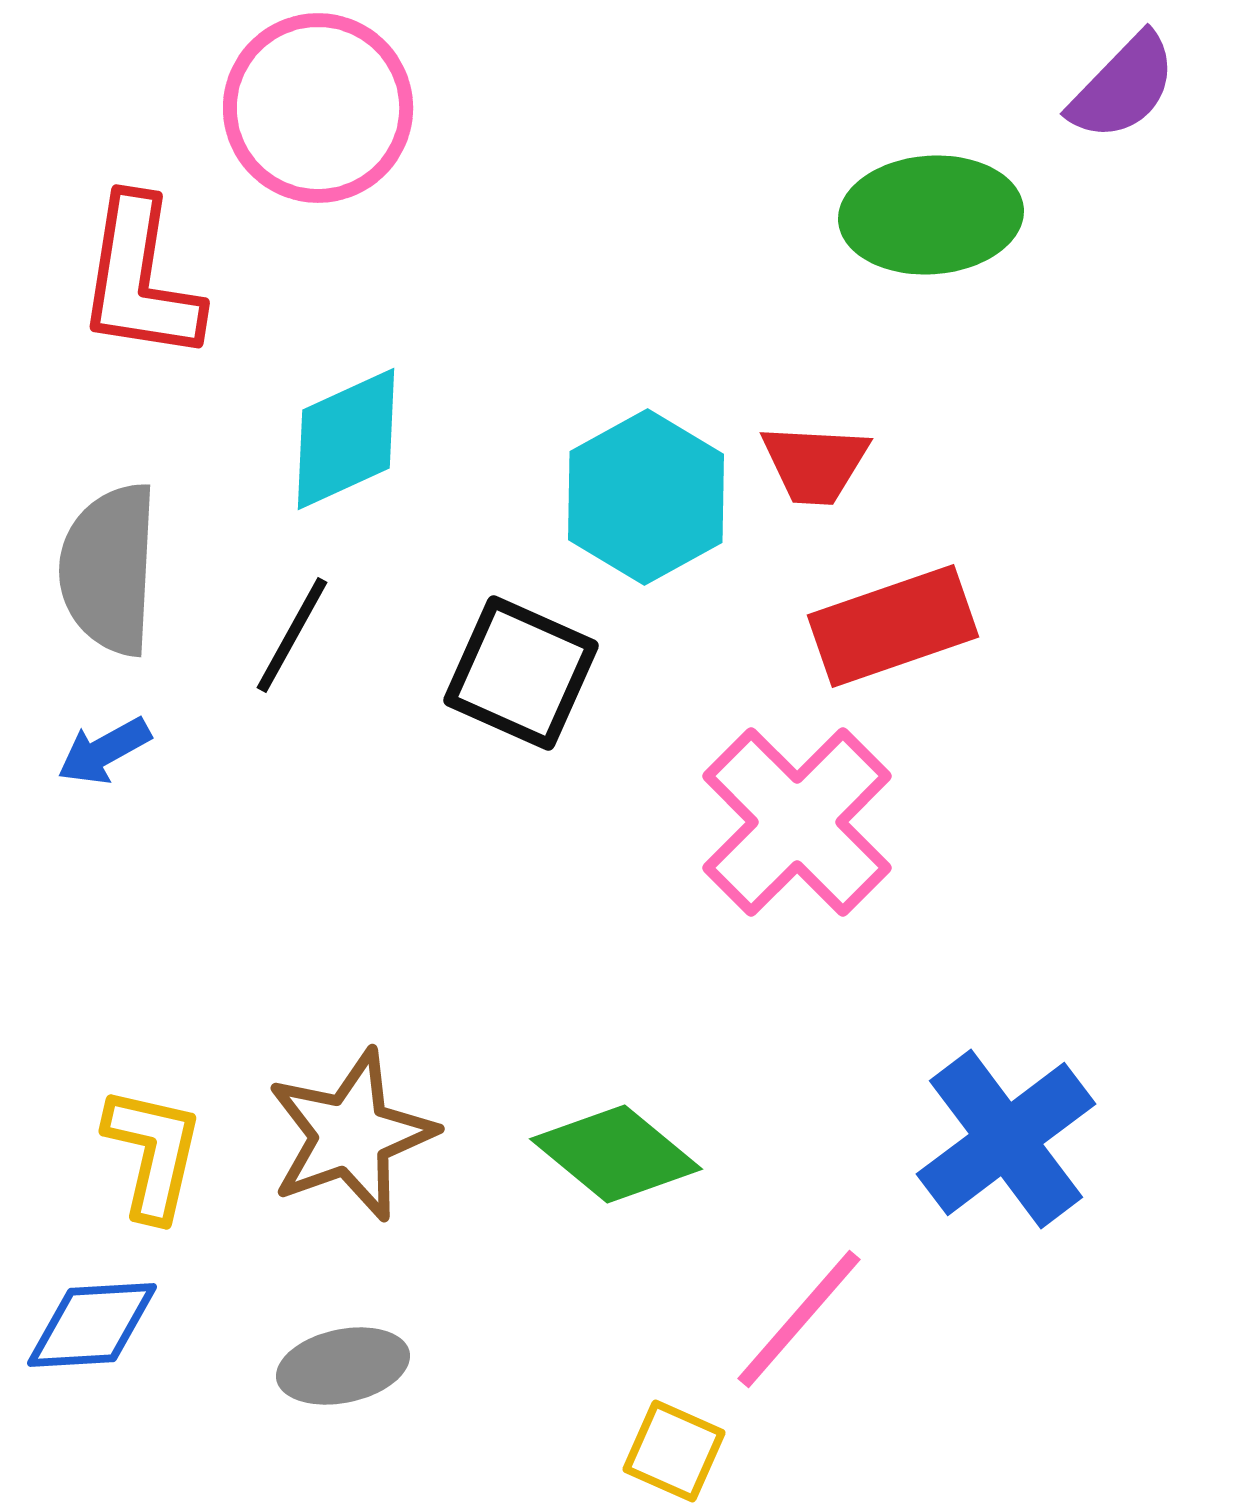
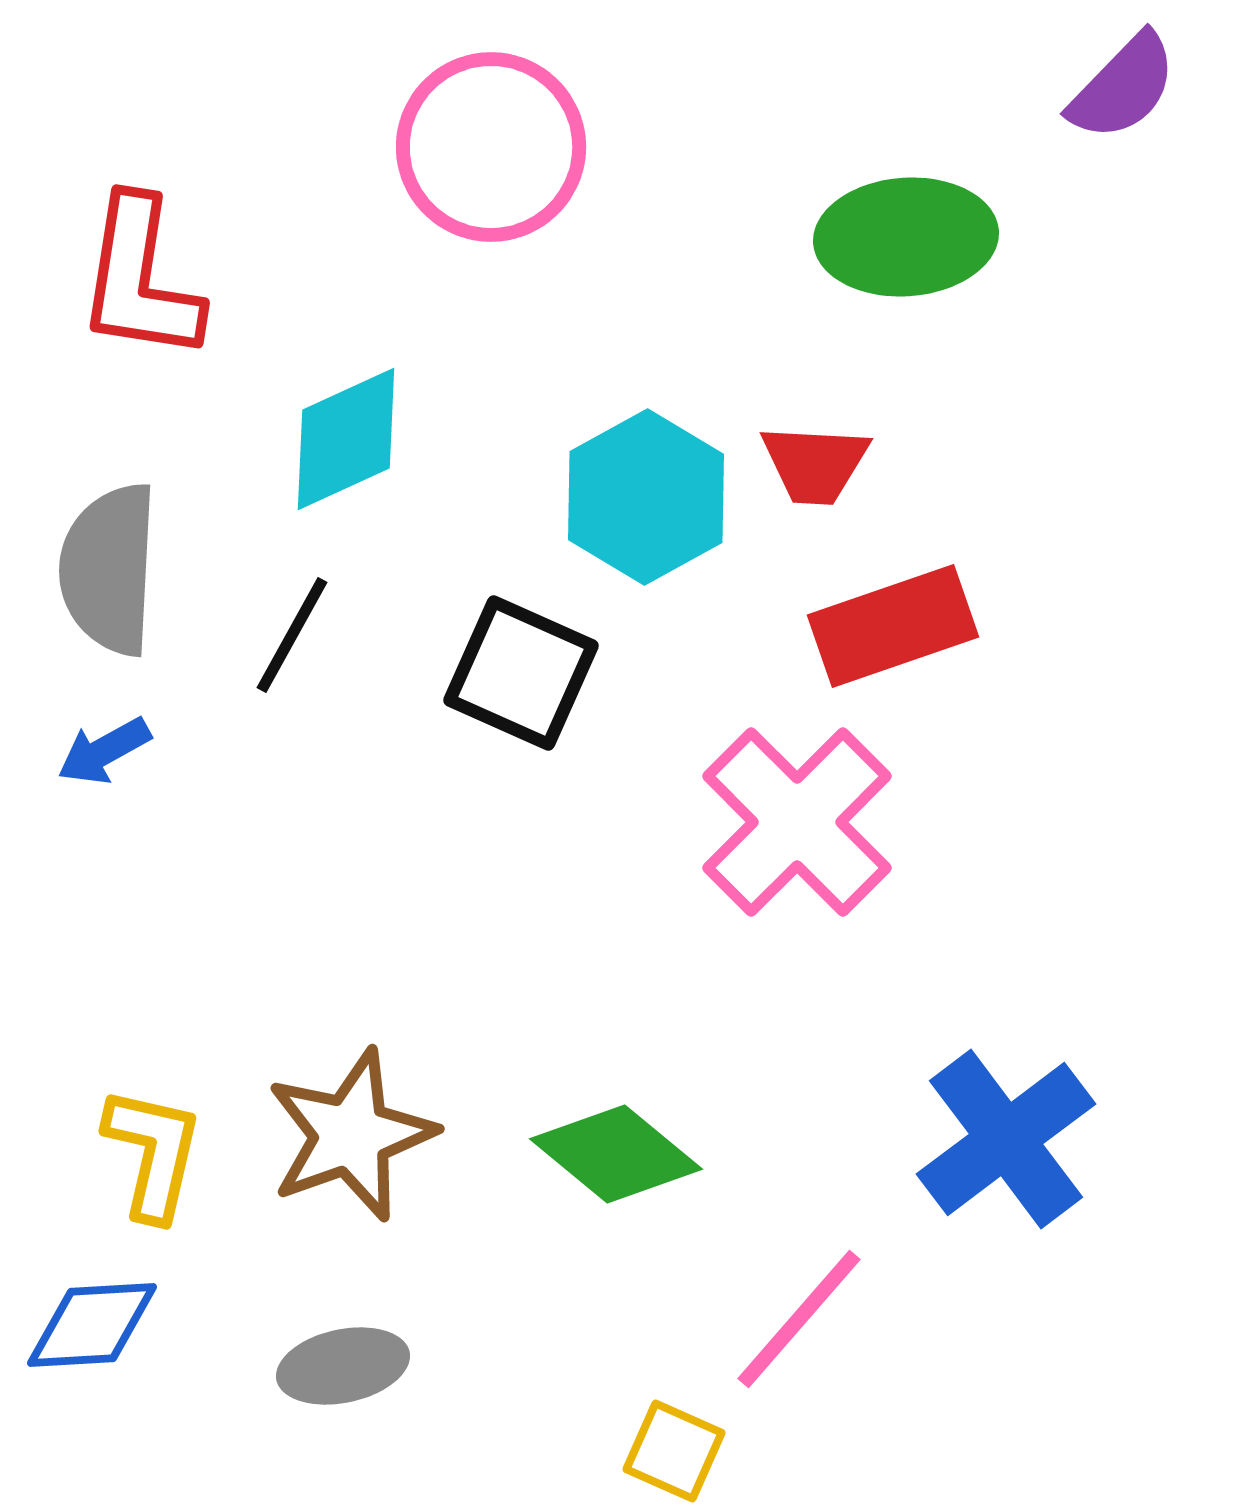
pink circle: moved 173 px right, 39 px down
green ellipse: moved 25 px left, 22 px down
